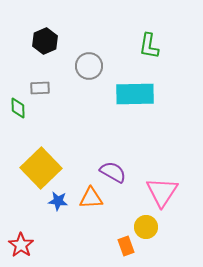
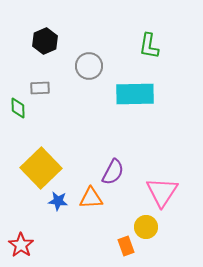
purple semicircle: rotated 88 degrees clockwise
